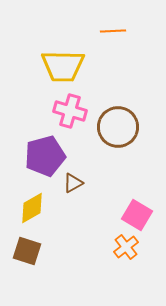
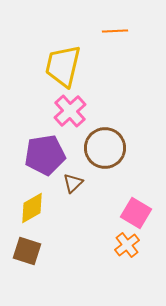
orange line: moved 2 px right
yellow trapezoid: rotated 102 degrees clockwise
pink cross: rotated 32 degrees clockwise
brown circle: moved 13 px left, 21 px down
purple pentagon: moved 1 px up; rotated 6 degrees clockwise
brown triangle: rotated 15 degrees counterclockwise
pink square: moved 1 px left, 2 px up
orange cross: moved 1 px right, 2 px up
